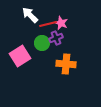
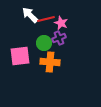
red line: moved 2 px left, 5 px up
purple cross: moved 3 px right
green circle: moved 2 px right
pink square: rotated 25 degrees clockwise
orange cross: moved 16 px left, 2 px up
